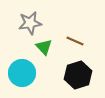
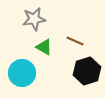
gray star: moved 4 px right, 4 px up
green triangle: rotated 18 degrees counterclockwise
black hexagon: moved 9 px right, 4 px up
